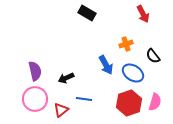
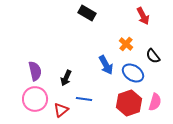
red arrow: moved 2 px down
orange cross: rotated 32 degrees counterclockwise
black arrow: rotated 42 degrees counterclockwise
